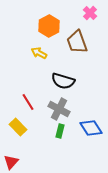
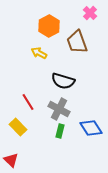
red triangle: moved 2 px up; rotated 28 degrees counterclockwise
